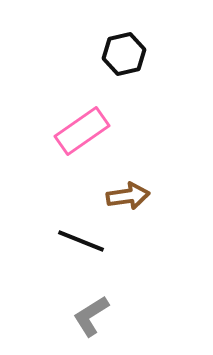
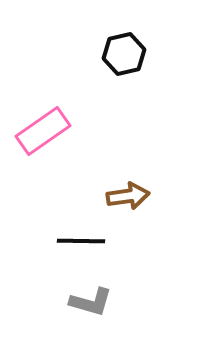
pink rectangle: moved 39 px left
black line: rotated 21 degrees counterclockwise
gray L-shape: moved 14 px up; rotated 132 degrees counterclockwise
